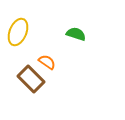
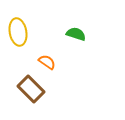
yellow ellipse: rotated 32 degrees counterclockwise
brown rectangle: moved 10 px down
